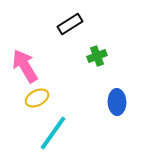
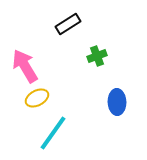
black rectangle: moved 2 px left
